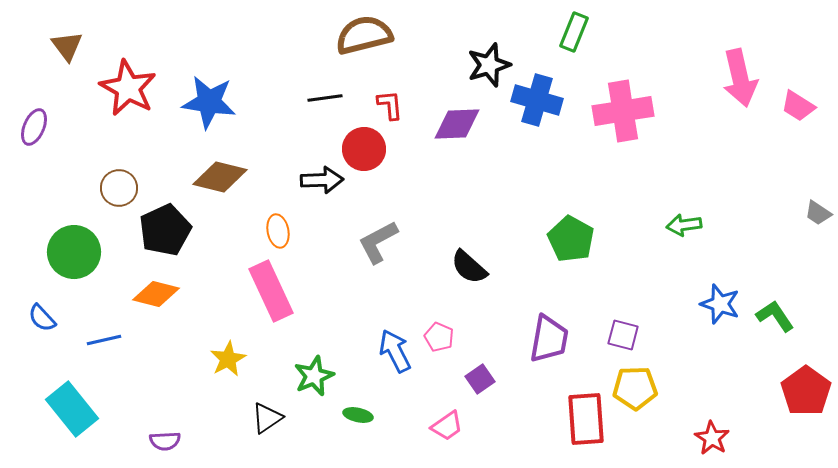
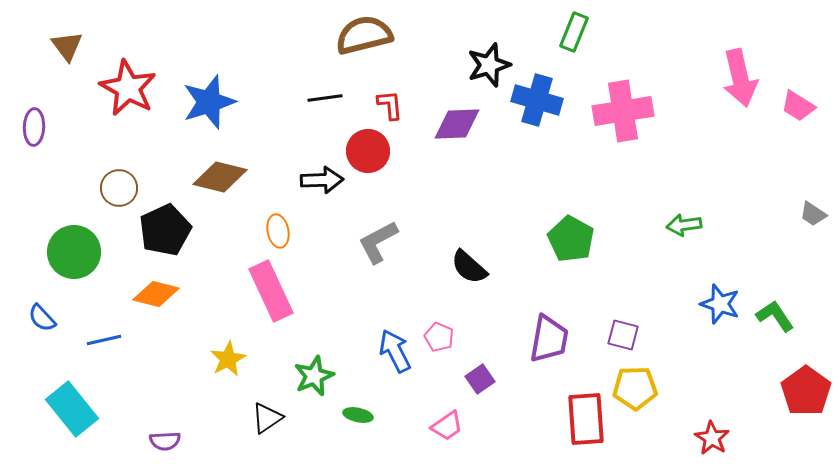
blue star at (209, 102): rotated 26 degrees counterclockwise
purple ellipse at (34, 127): rotated 21 degrees counterclockwise
red circle at (364, 149): moved 4 px right, 2 px down
gray trapezoid at (818, 213): moved 5 px left, 1 px down
